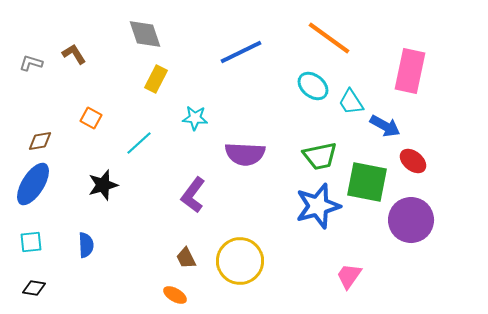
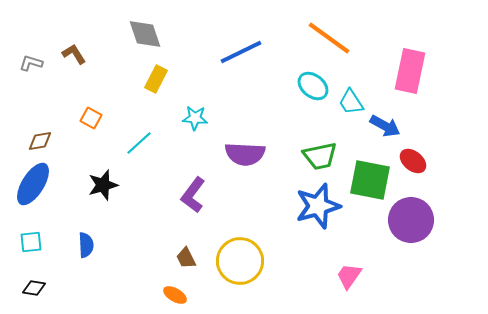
green square: moved 3 px right, 2 px up
